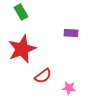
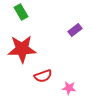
purple rectangle: moved 4 px right, 3 px up; rotated 40 degrees counterclockwise
red star: rotated 20 degrees clockwise
red semicircle: rotated 18 degrees clockwise
